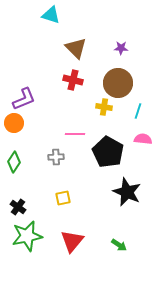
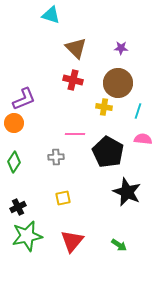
black cross: rotated 28 degrees clockwise
